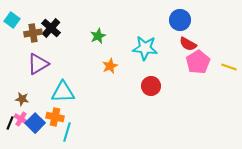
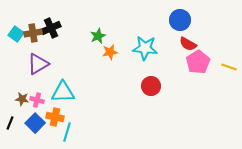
cyan square: moved 4 px right, 14 px down
black cross: rotated 24 degrees clockwise
orange star: moved 14 px up; rotated 14 degrees clockwise
pink cross: moved 16 px right, 19 px up; rotated 16 degrees counterclockwise
